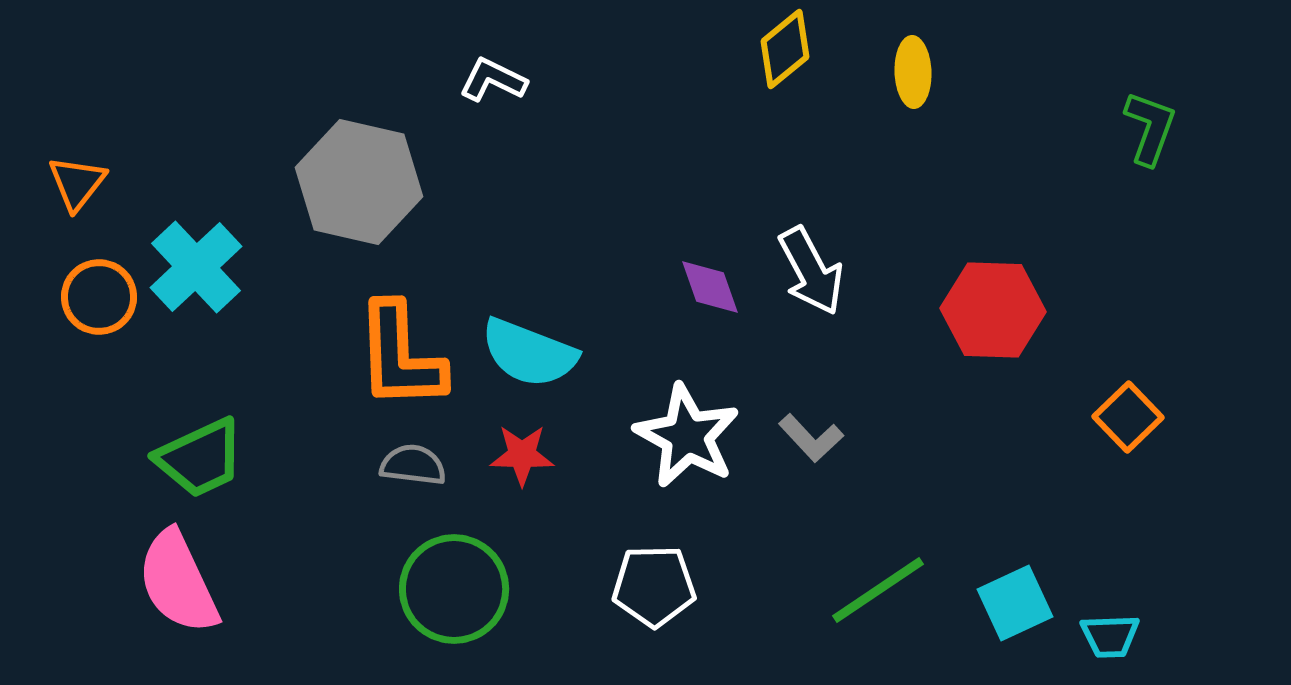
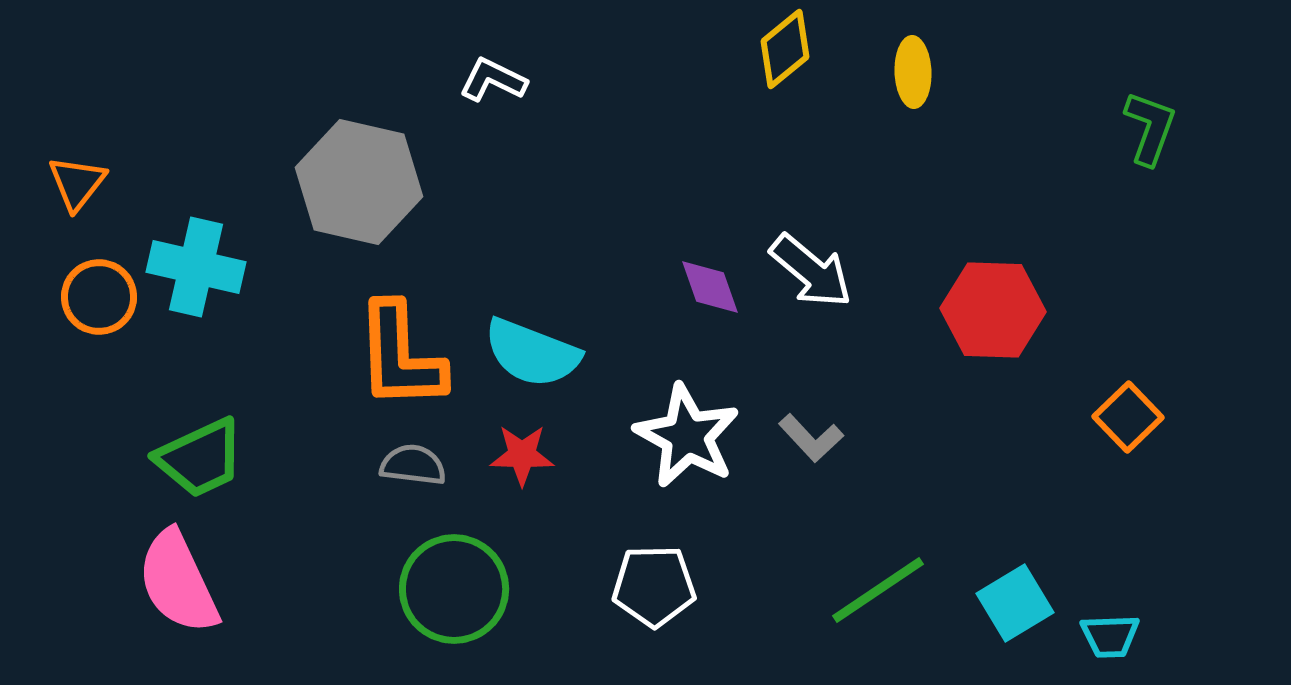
cyan cross: rotated 34 degrees counterclockwise
white arrow: rotated 22 degrees counterclockwise
cyan semicircle: moved 3 px right
cyan square: rotated 6 degrees counterclockwise
